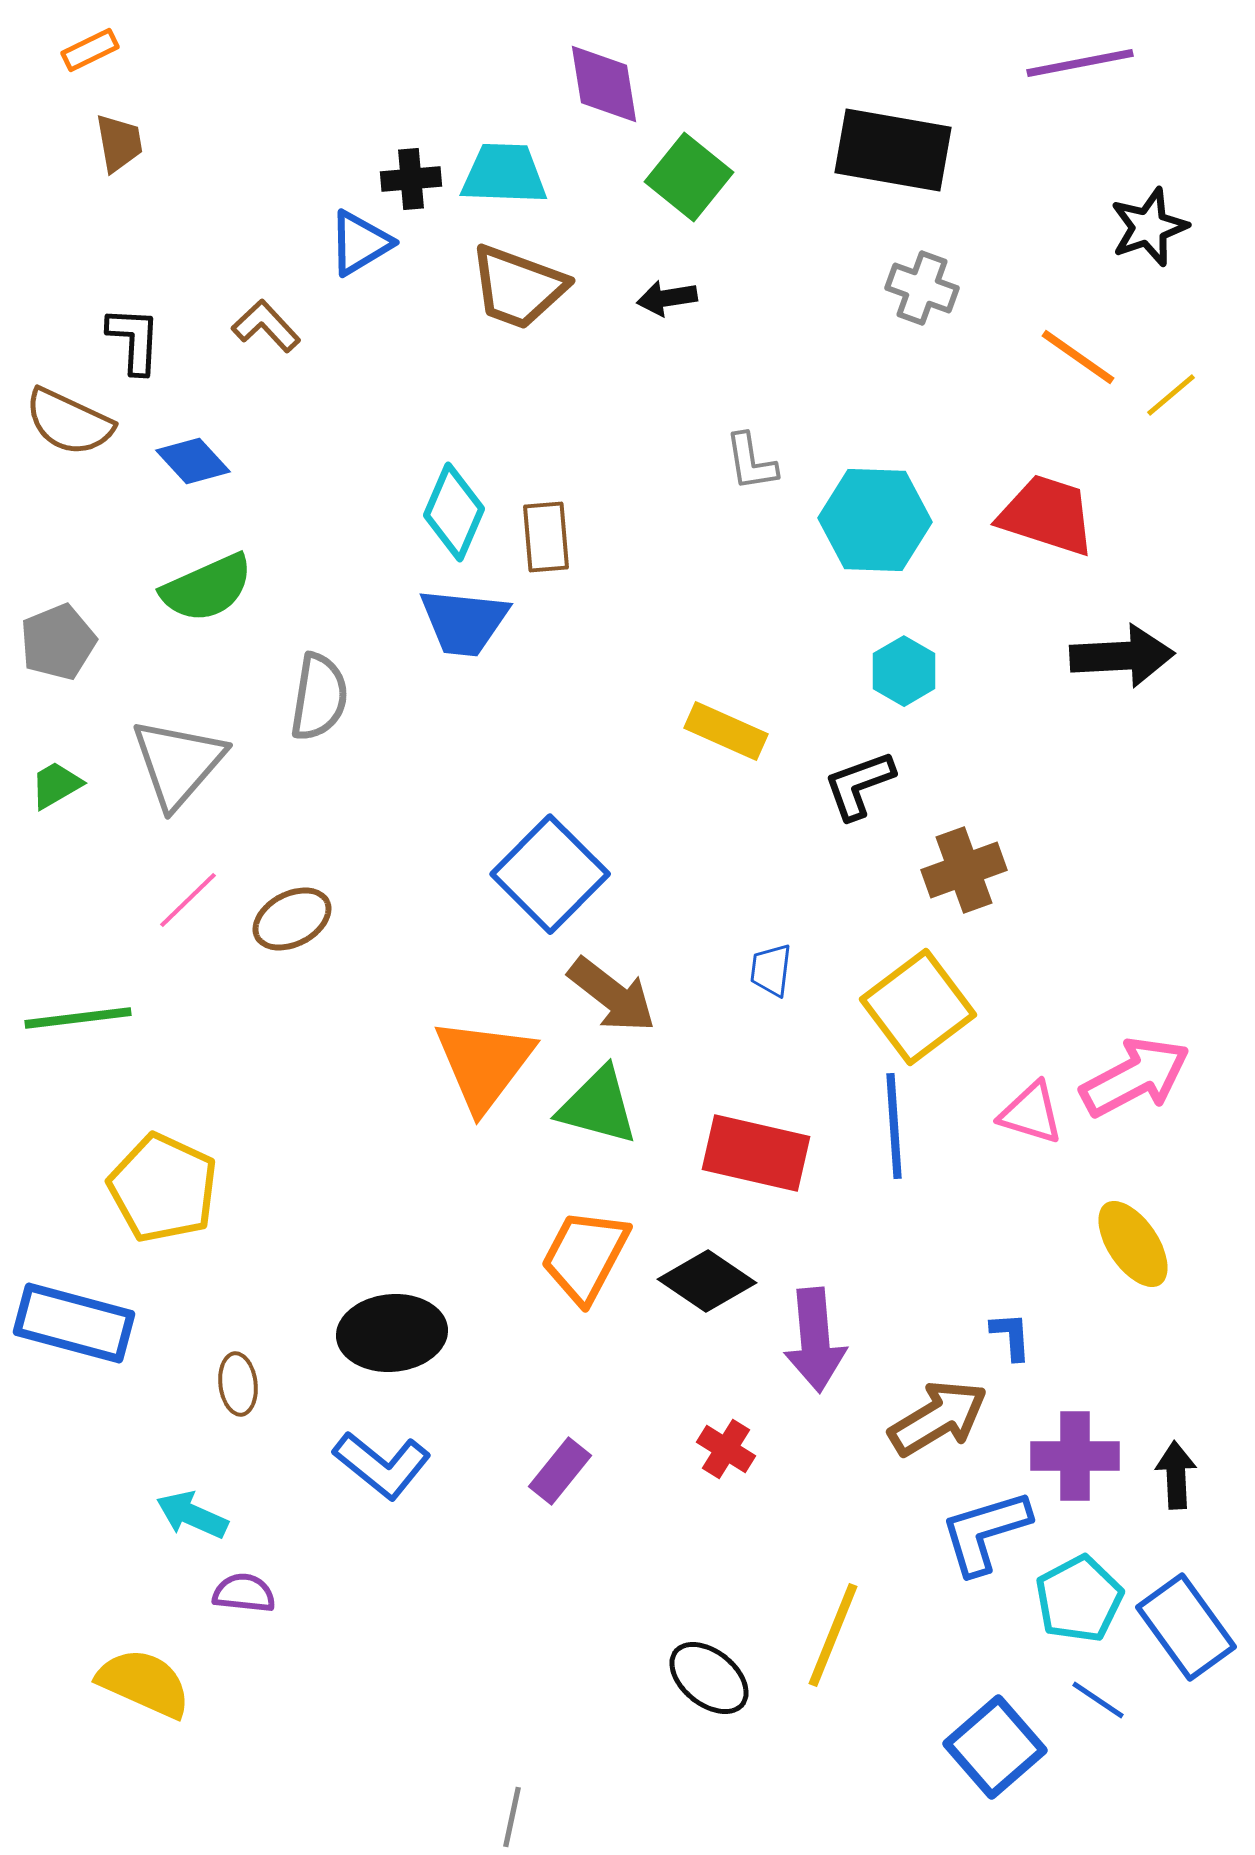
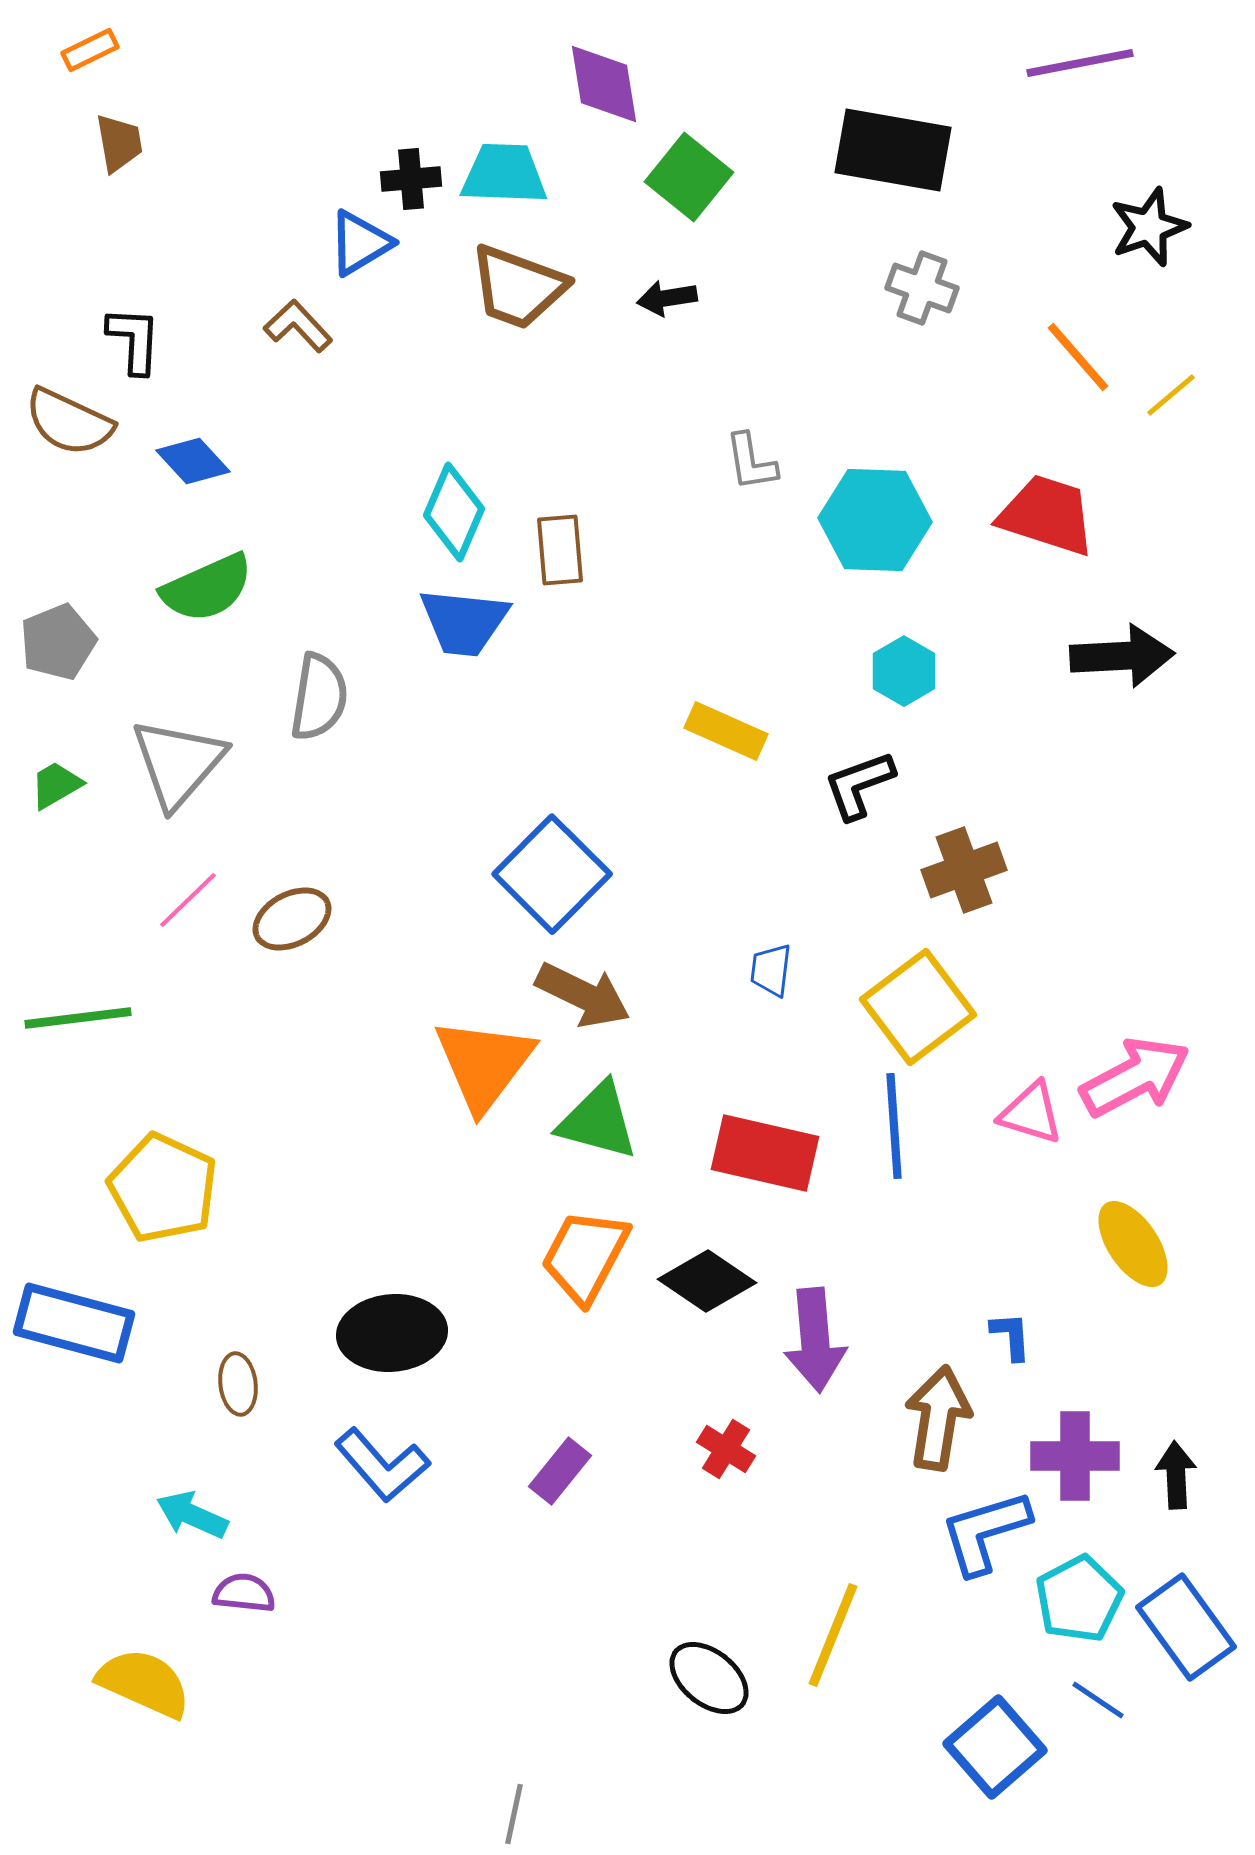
brown L-shape at (266, 326): moved 32 px right
orange line at (1078, 357): rotated 14 degrees clockwise
brown rectangle at (546, 537): moved 14 px right, 13 px down
blue square at (550, 874): moved 2 px right
brown arrow at (612, 995): moved 29 px left; rotated 12 degrees counterclockwise
green triangle at (598, 1106): moved 15 px down
red rectangle at (756, 1153): moved 9 px right
brown arrow at (938, 1418): rotated 50 degrees counterclockwise
blue L-shape at (382, 1465): rotated 10 degrees clockwise
gray line at (512, 1817): moved 2 px right, 3 px up
